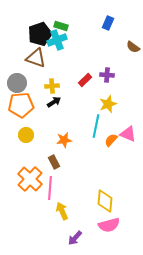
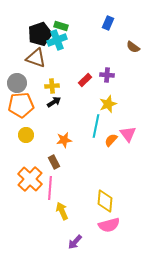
pink triangle: rotated 30 degrees clockwise
purple arrow: moved 4 px down
